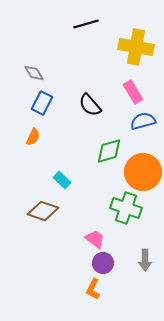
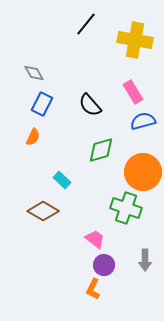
black line: rotated 35 degrees counterclockwise
yellow cross: moved 1 px left, 7 px up
blue rectangle: moved 1 px down
green diamond: moved 8 px left, 1 px up
brown diamond: rotated 12 degrees clockwise
purple circle: moved 1 px right, 2 px down
